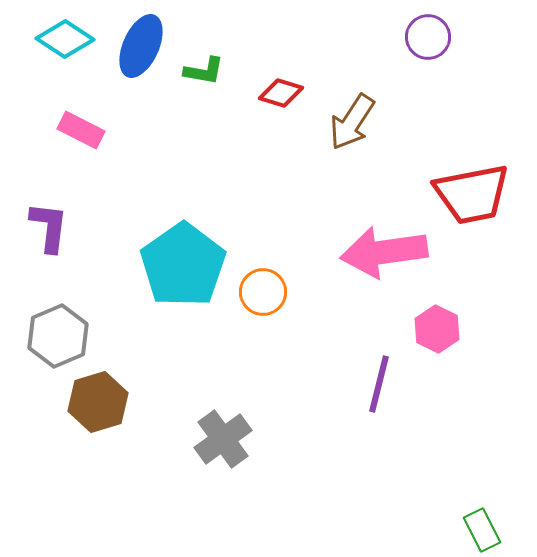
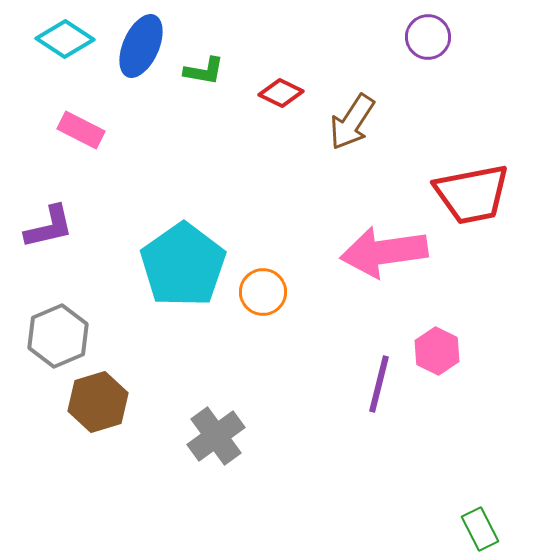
red diamond: rotated 9 degrees clockwise
purple L-shape: rotated 70 degrees clockwise
pink hexagon: moved 22 px down
gray cross: moved 7 px left, 3 px up
green rectangle: moved 2 px left, 1 px up
